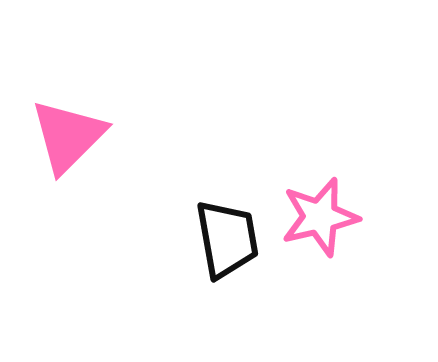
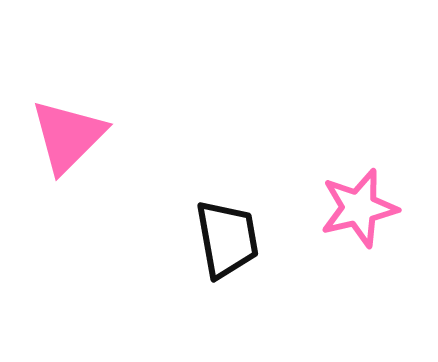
pink star: moved 39 px right, 9 px up
